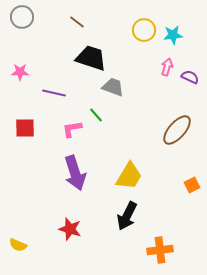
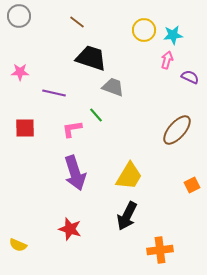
gray circle: moved 3 px left, 1 px up
pink arrow: moved 7 px up
